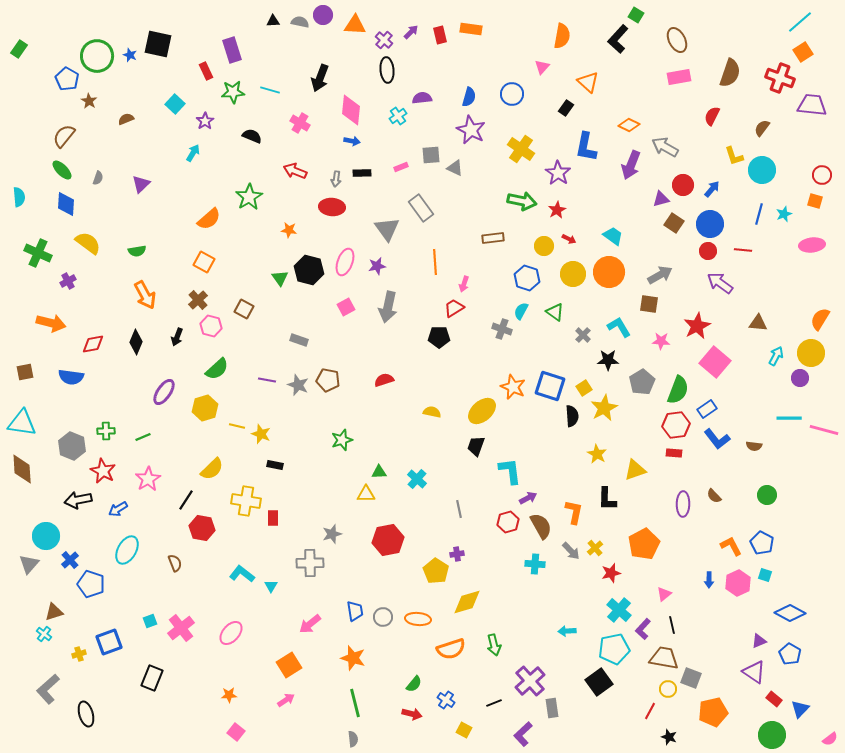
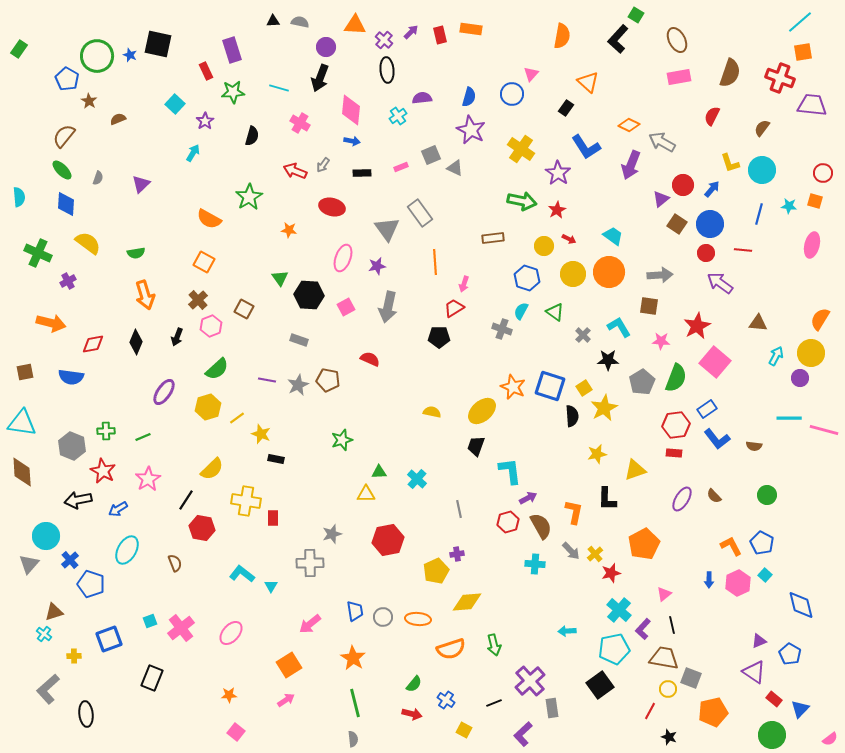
purple circle at (323, 15): moved 3 px right, 32 px down
orange square at (803, 52): rotated 24 degrees clockwise
pink triangle at (542, 67): moved 11 px left, 7 px down
cyan line at (270, 90): moved 9 px right, 2 px up
brown semicircle at (126, 119): moved 8 px left
black semicircle at (252, 136): rotated 84 degrees clockwise
blue L-shape at (586, 147): rotated 44 degrees counterclockwise
gray arrow at (665, 147): moved 3 px left, 5 px up
gray square at (431, 155): rotated 18 degrees counterclockwise
yellow L-shape at (734, 156): moved 4 px left, 7 px down
red circle at (822, 175): moved 1 px right, 2 px up
gray arrow at (336, 179): moved 13 px left, 14 px up; rotated 28 degrees clockwise
purple triangle at (661, 199): rotated 24 degrees counterclockwise
red ellipse at (332, 207): rotated 10 degrees clockwise
gray rectangle at (421, 208): moved 1 px left, 5 px down
cyan star at (784, 214): moved 5 px right, 8 px up; rotated 28 degrees clockwise
orange semicircle at (209, 219): rotated 70 degrees clockwise
brown square at (674, 223): moved 3 px right, 1 px down
pink ellipse at (812, 245): rotated 70 degrees counterclockwise
green semicircle at (137, 251): moved 1 px left, 2 px down
red circle at (708, 251): moved 2 px left, 2 px down
pink ellipse at (345, 262): moved 2 px left, 4 px up
black hexagon at (309, 270): moved 25 px down; rotated 12 degrees counterclockwise
gray arrow at (660, 275): rotated 25 degrees clockwise
orange arrow at (145, 295): rotated 12 degrees clockwise
brown square at (649, 304): moved 2 px down
pink hexagon at (211, 326): rotated 25 degrees clockwise
red semicircle at (384, 380): moved 14 px left, 21 px up; rotated 42 degrees clockwise
gray star at (298, 385): rotated 25 degrees clockwise
green semicircle at (678, 390): moved 2 px left, 12 px up
yellow hexagon at (205, 408): moved 3 px right, 1 px up
yellow line at (237, 426): moved 8 px up; rotated 49 degrees counterclockwise
yellow star at (597, 454): rotated 30 degrees clockwise
black rectangle at (275, 465): moved 1 px right, 6 px up
brown diamond at (22, 469): moved 3 px down
purple ellipse at (683, 504): moved 1 px left, 5 px up; rotated 30 degrees clockwise
yellow cross at (595, 548): moved 6 px down
yellow pentagon at (436, 571): rotated 15 degrees clockwise
cyan square at (765, 575): rotated 24 degrees clockwise
yellow diamond at (467, 602): rotated 12 degrees clockwise
blue diamond at (790, 613): moved 11 px right, 8 px up; rotated 48 degrees clockwise
blue square at (109, 642): moved 3 px up
yellow cross at (79, 654): moved 5 px left, 2 px down; rotated 16 degrees clockwise
orange star at (353, 658): rotated 15 degrees clockwise
black square at (599, 682): moved 1 px right, 3 px down
black ellipse at (86, 714): rotated 10 degrees clockwise
